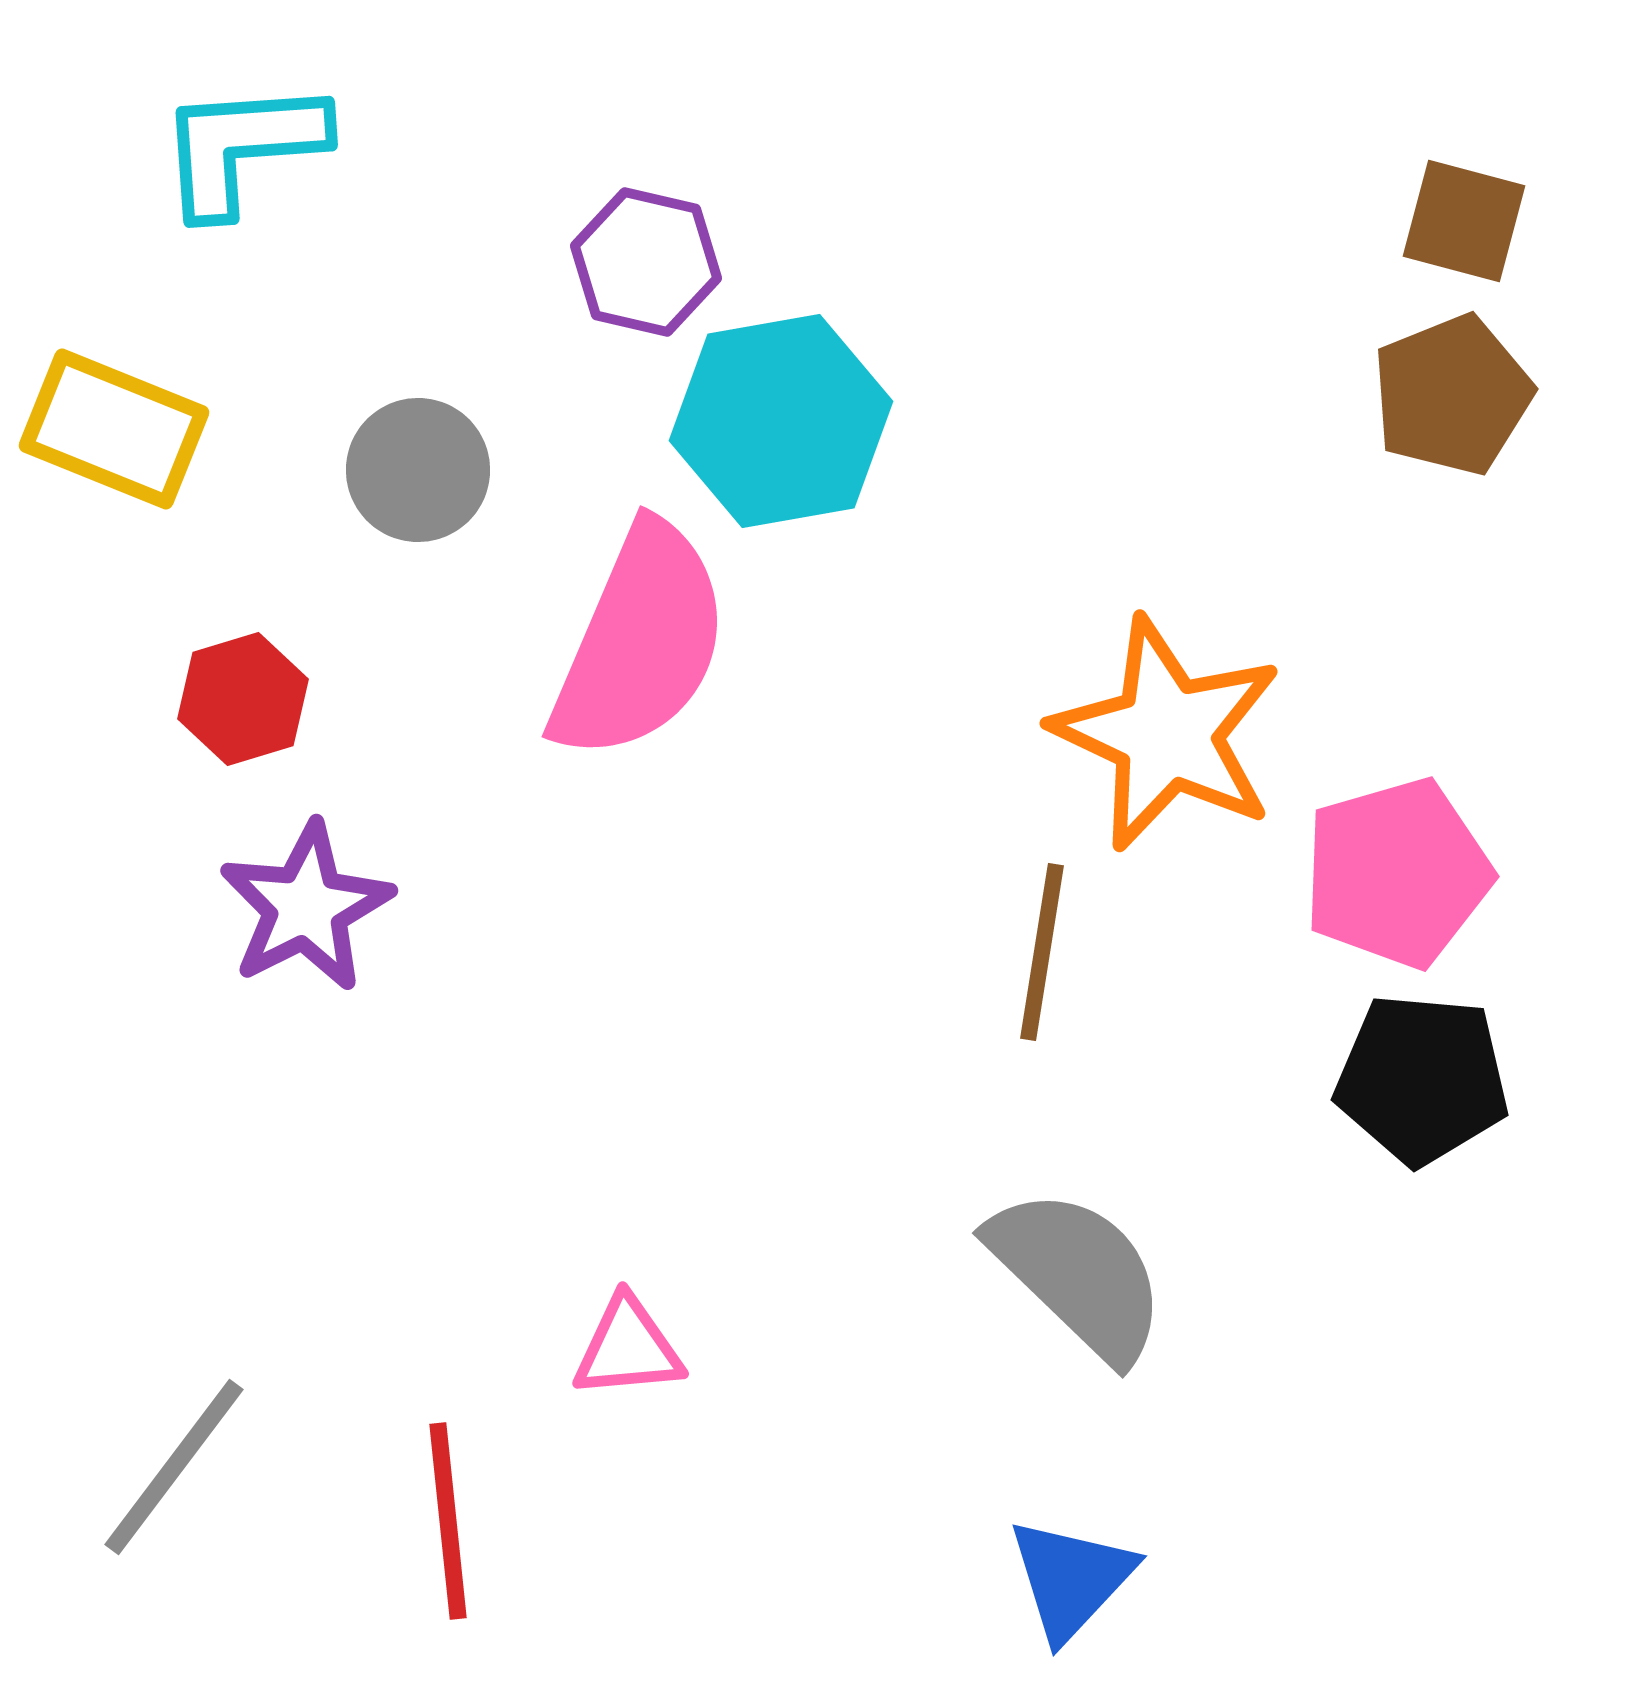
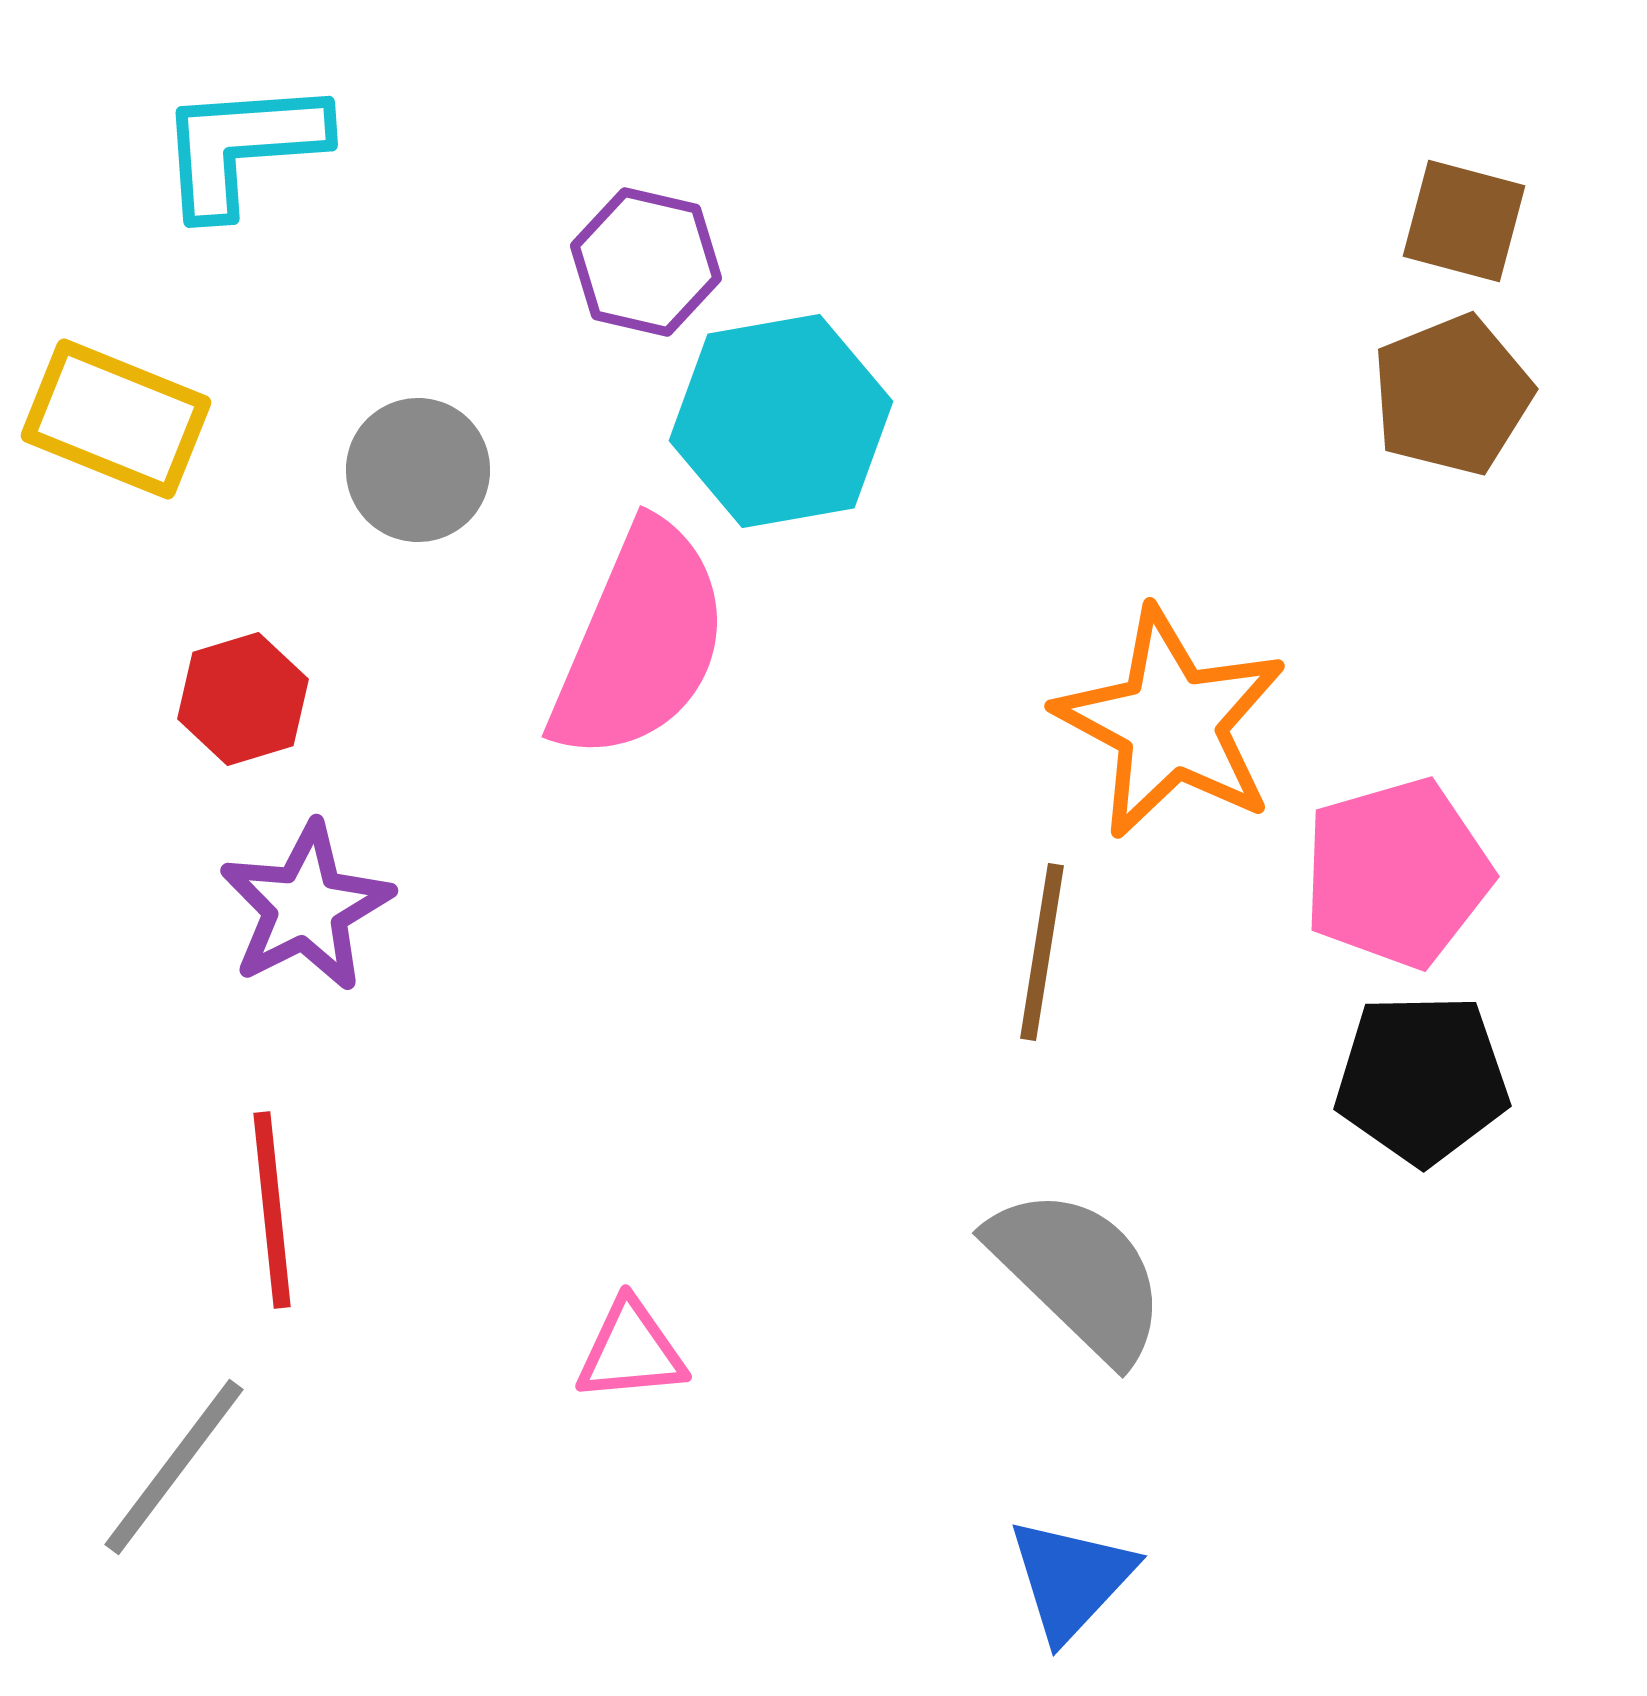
yellow rectangle: moved 2 px right, 10 px up
orange star: moved 4 px right, 11 px up; rotated 3 degrees clockwise
black pentagon: rotated 6 degrees counterclockwise
pink triangle: moved 3 px right, 3 px down
red line: moved 176 px left, 311 px up
